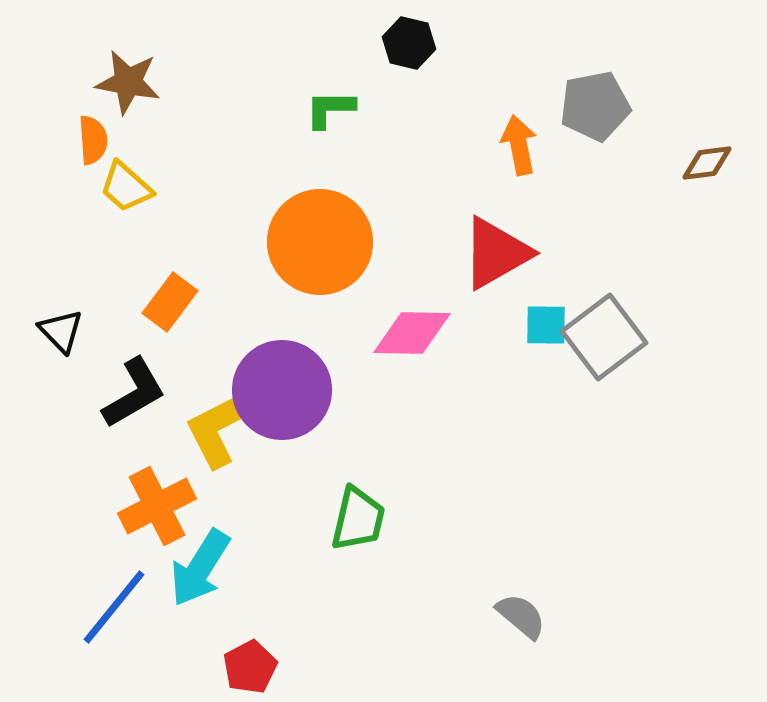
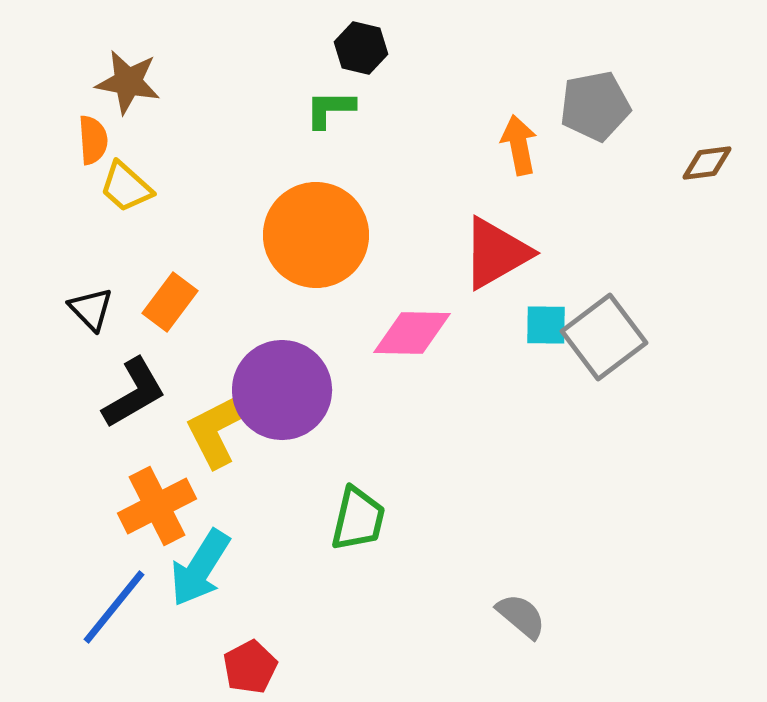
black hexagon: moved 48 px left, 5 px down
orange circle: moved 4 px left, 7 px up
black triangle: moved 30 px right, 22 px up
